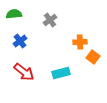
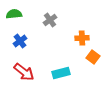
orange cross: moved 2 px right, 4 px up
